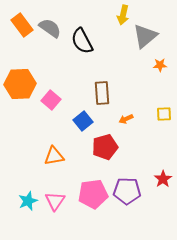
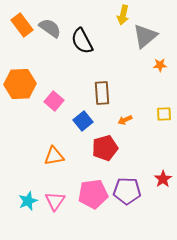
pink square: moved 3 px right, 1 px down
orange arrow: moved 1 px left, 1 px down
red pentagon: moved 1 px down
